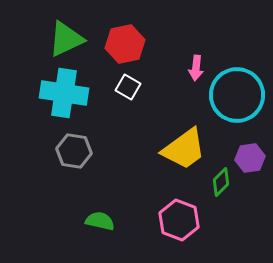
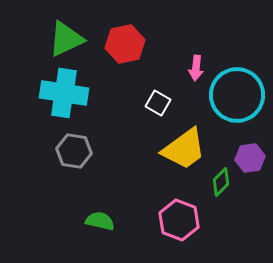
white square: moved 30 px right, 16 px down
